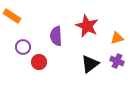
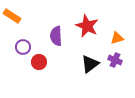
purple cross: moved 2 px left, 1 px up
